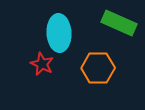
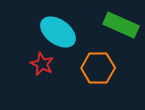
green rectangle: moved 2 px right, 2 px down
cyan ellipse: moved 1 px left, 1 px up; rotated 51 degrees counterclockwise
